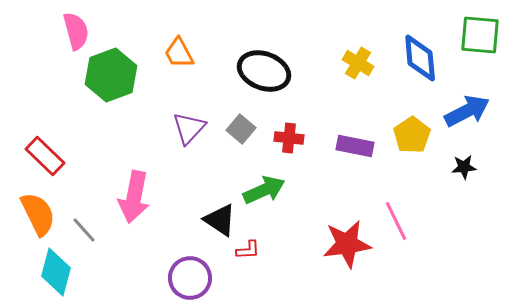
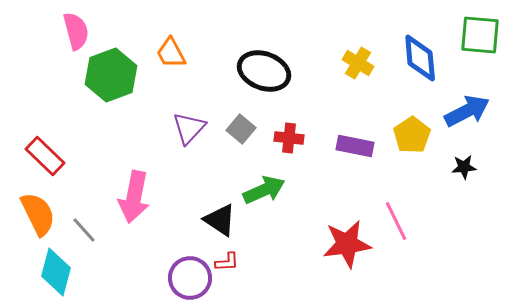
orange trapezoid: moved 8 px left
red L-shape: moved 21 px left, 12 px down
